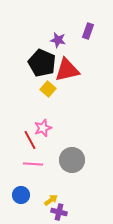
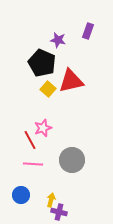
red triangle: moved 4 px right, 11 px down
yellow arrow: rotated 40 degrees counterclockwise
